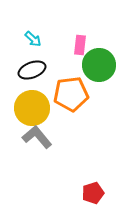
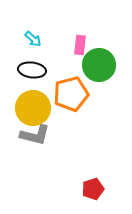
black ellipse: rotated 28 degrees clockwise
orange pentagon: rotated 8 degrees counterclockwise
yellow circle: moved 1 px right
gray L-shape: moved 2 px left, 2 px up; rotated 144 degrees clockwise
red pentagon: moved 4 px up
